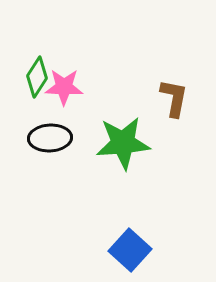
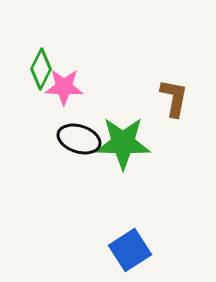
green diamond: moved 4 px right, 8 px up; rotated 6 degrees counterclockwise
black ellipse: moved 29 px right, 1 px down; rotated 21 degrees clockwise
green star: rotated 6 degrees clockwise
blue square: rotated 15 degrees clockwise
